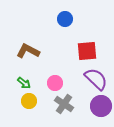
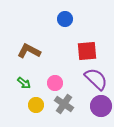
brown L-shape: moved 1 px right
yellow circle: moved 7 px right, 4 px down
